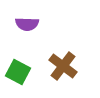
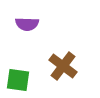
green square: moved 8 px down; rotated 20 degrees counterclockwise
